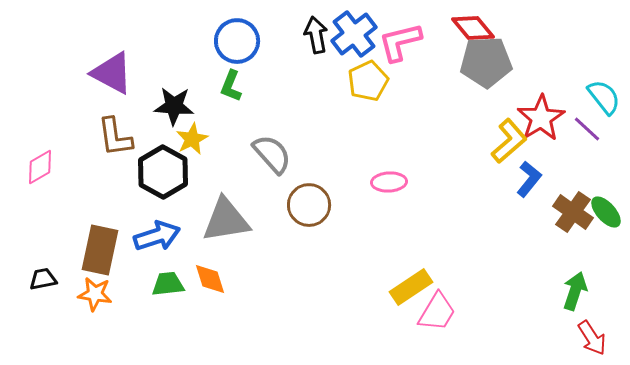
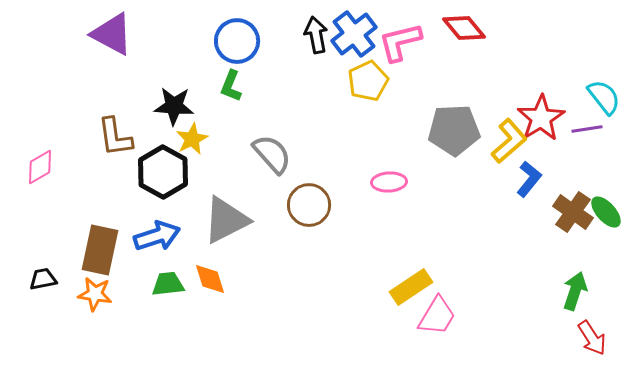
red diamond: moved 9 px left
gray pentagon: moved 32 px left, 68 px down
purple triangle: moved 39 px up
purple line: rotated 52 degrees counterclockwise
gray triangle: rotated 18 degrees counterclockwise
pink trapezoid: moved 4 px down
